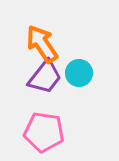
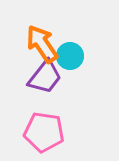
cyan circle: moved 9 px left, 17 px up
